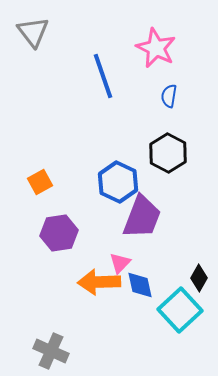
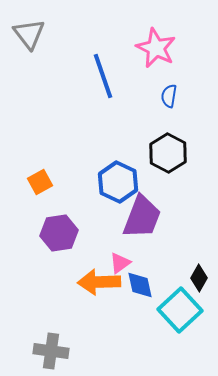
gray triangle: moved 4 px left, 2 px down
pink triangle: rotated 10 degrees clockwise
gray cross: rotated 16 degrees counterclockwise
